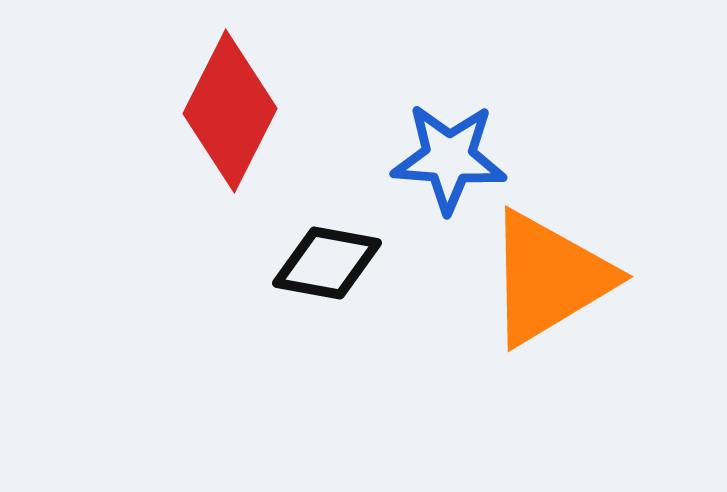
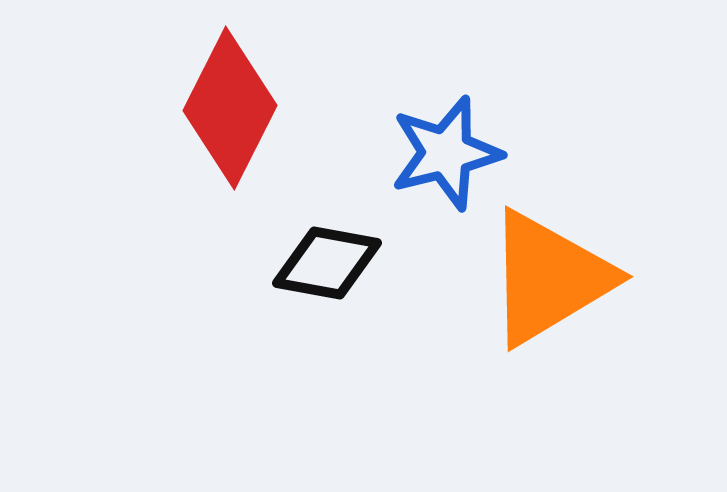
red diamond: moved 3 px up
blue star: moved 3 px left, 5 px up; rotated 18 degrees counterclockwise
